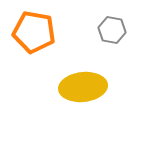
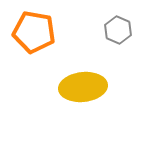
gray hexagon: moved 6 px right; rotated 12 degrees clockwise
